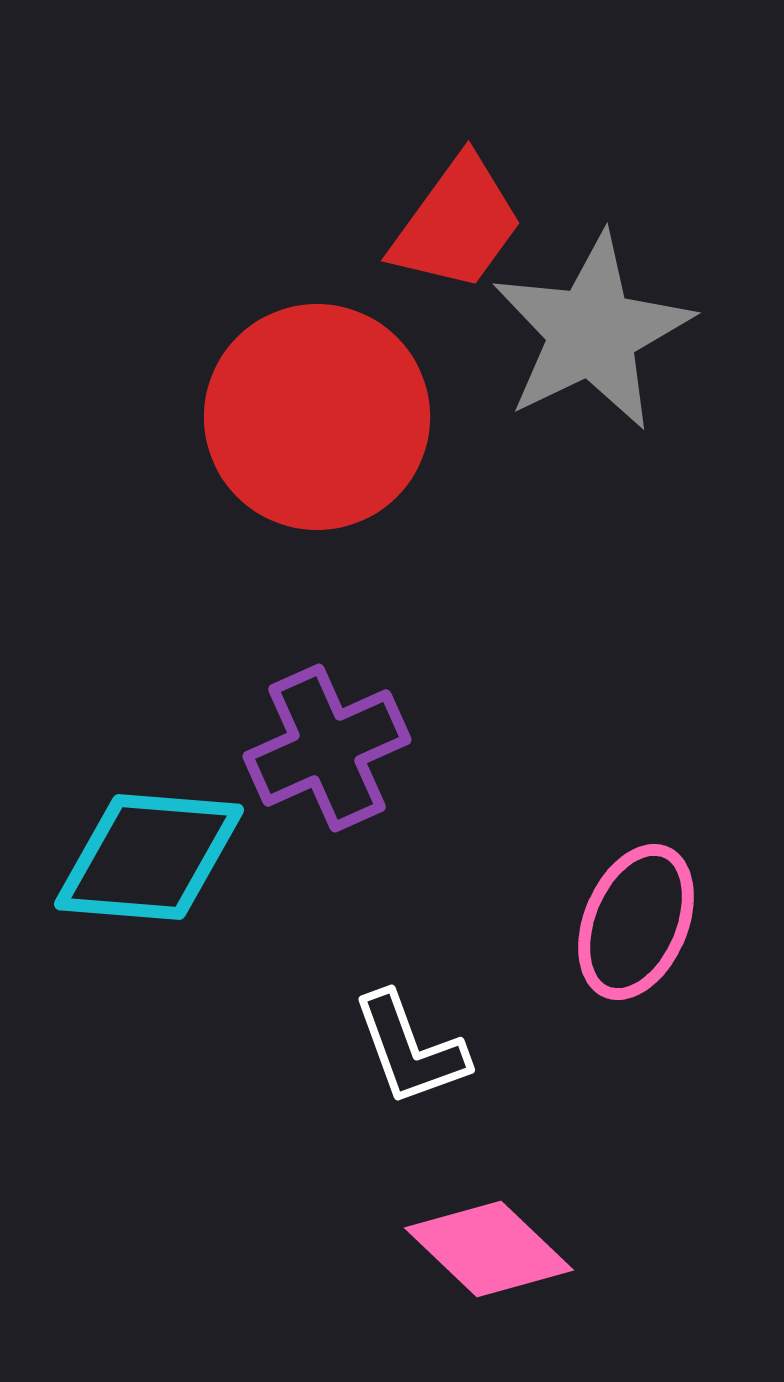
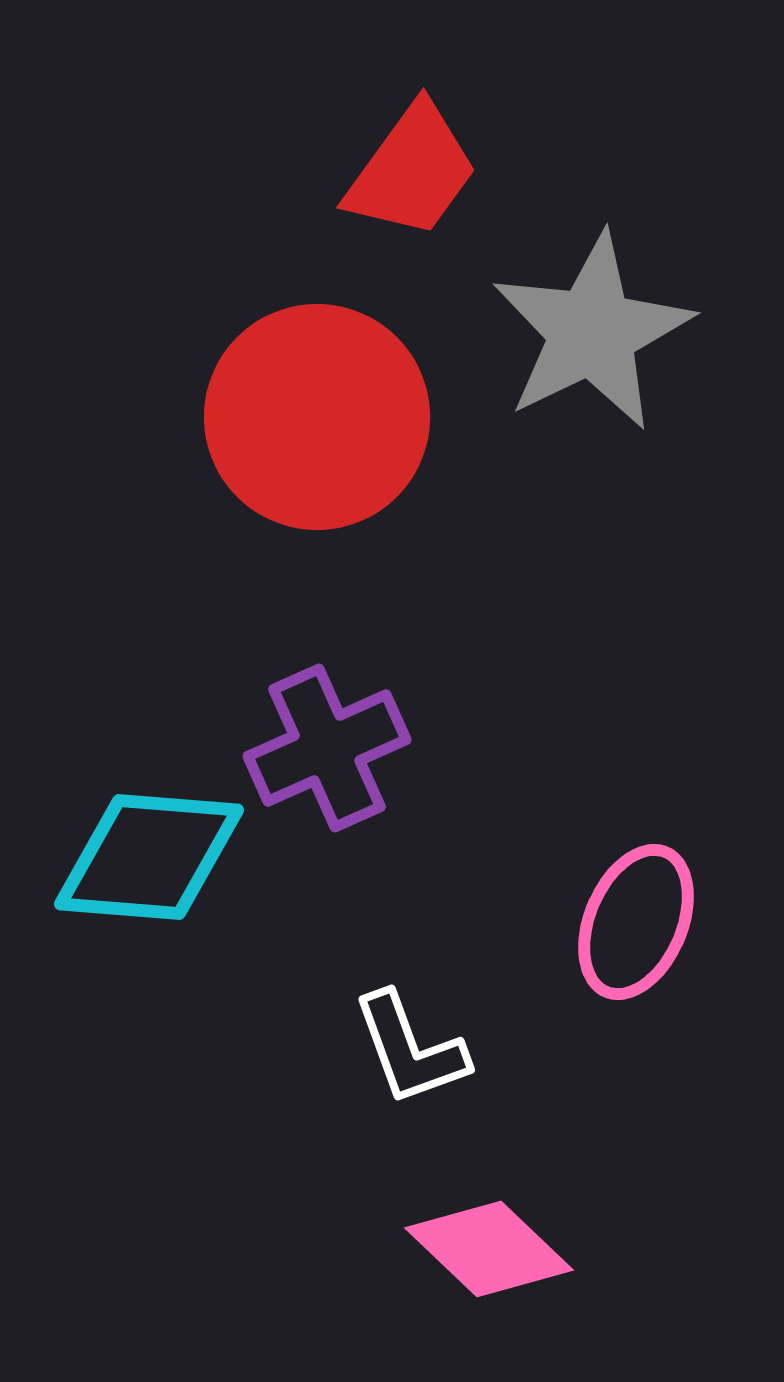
red trapezoid: moved 45 px left, 53 px up
